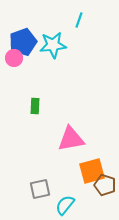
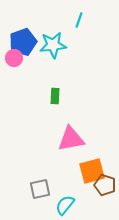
green rectangle: moved 20 px right, 10 px up
